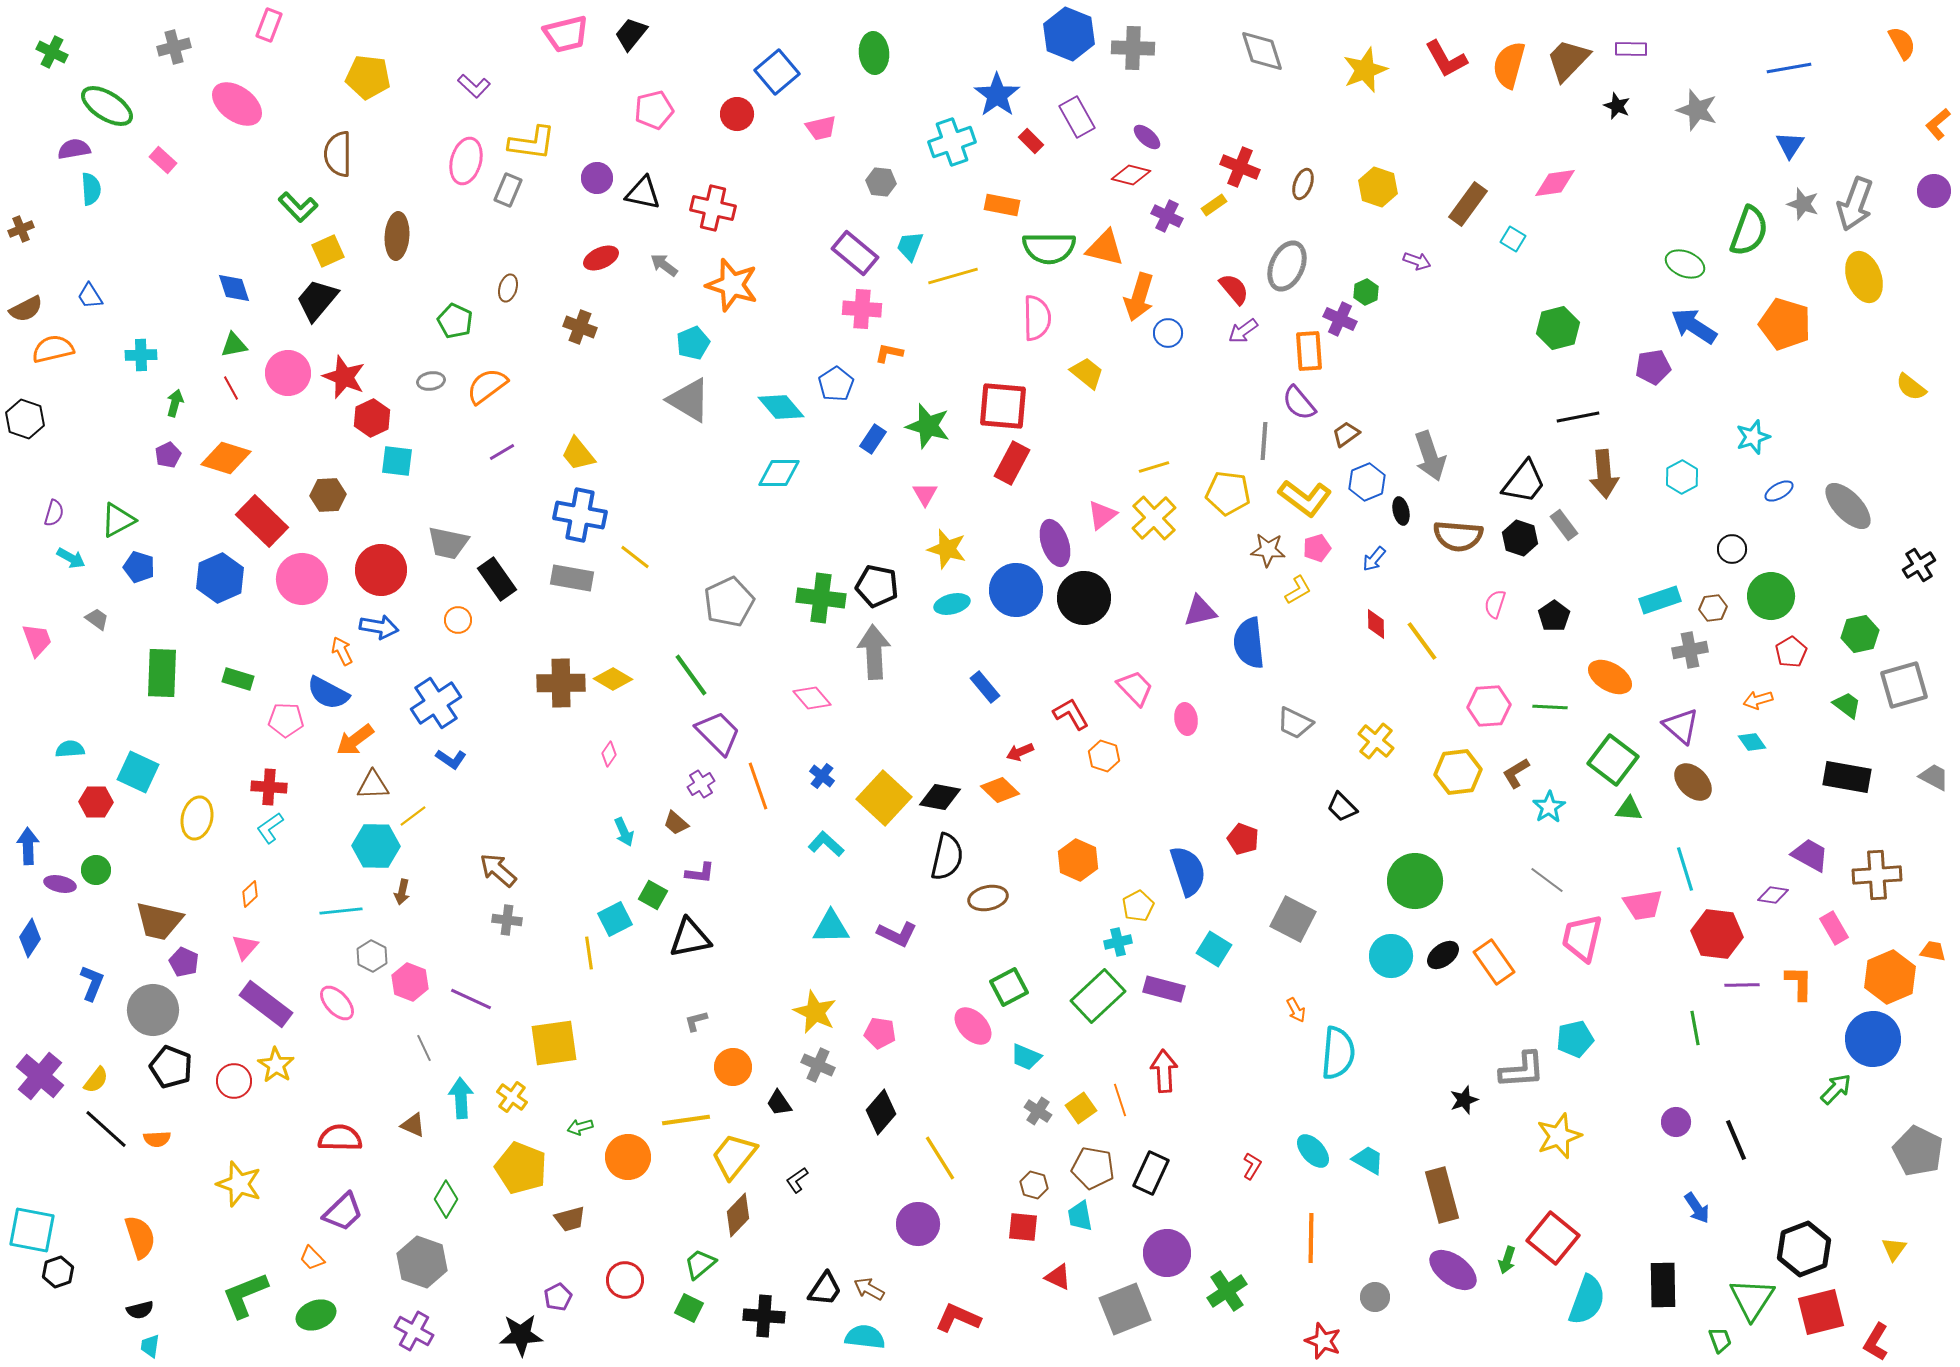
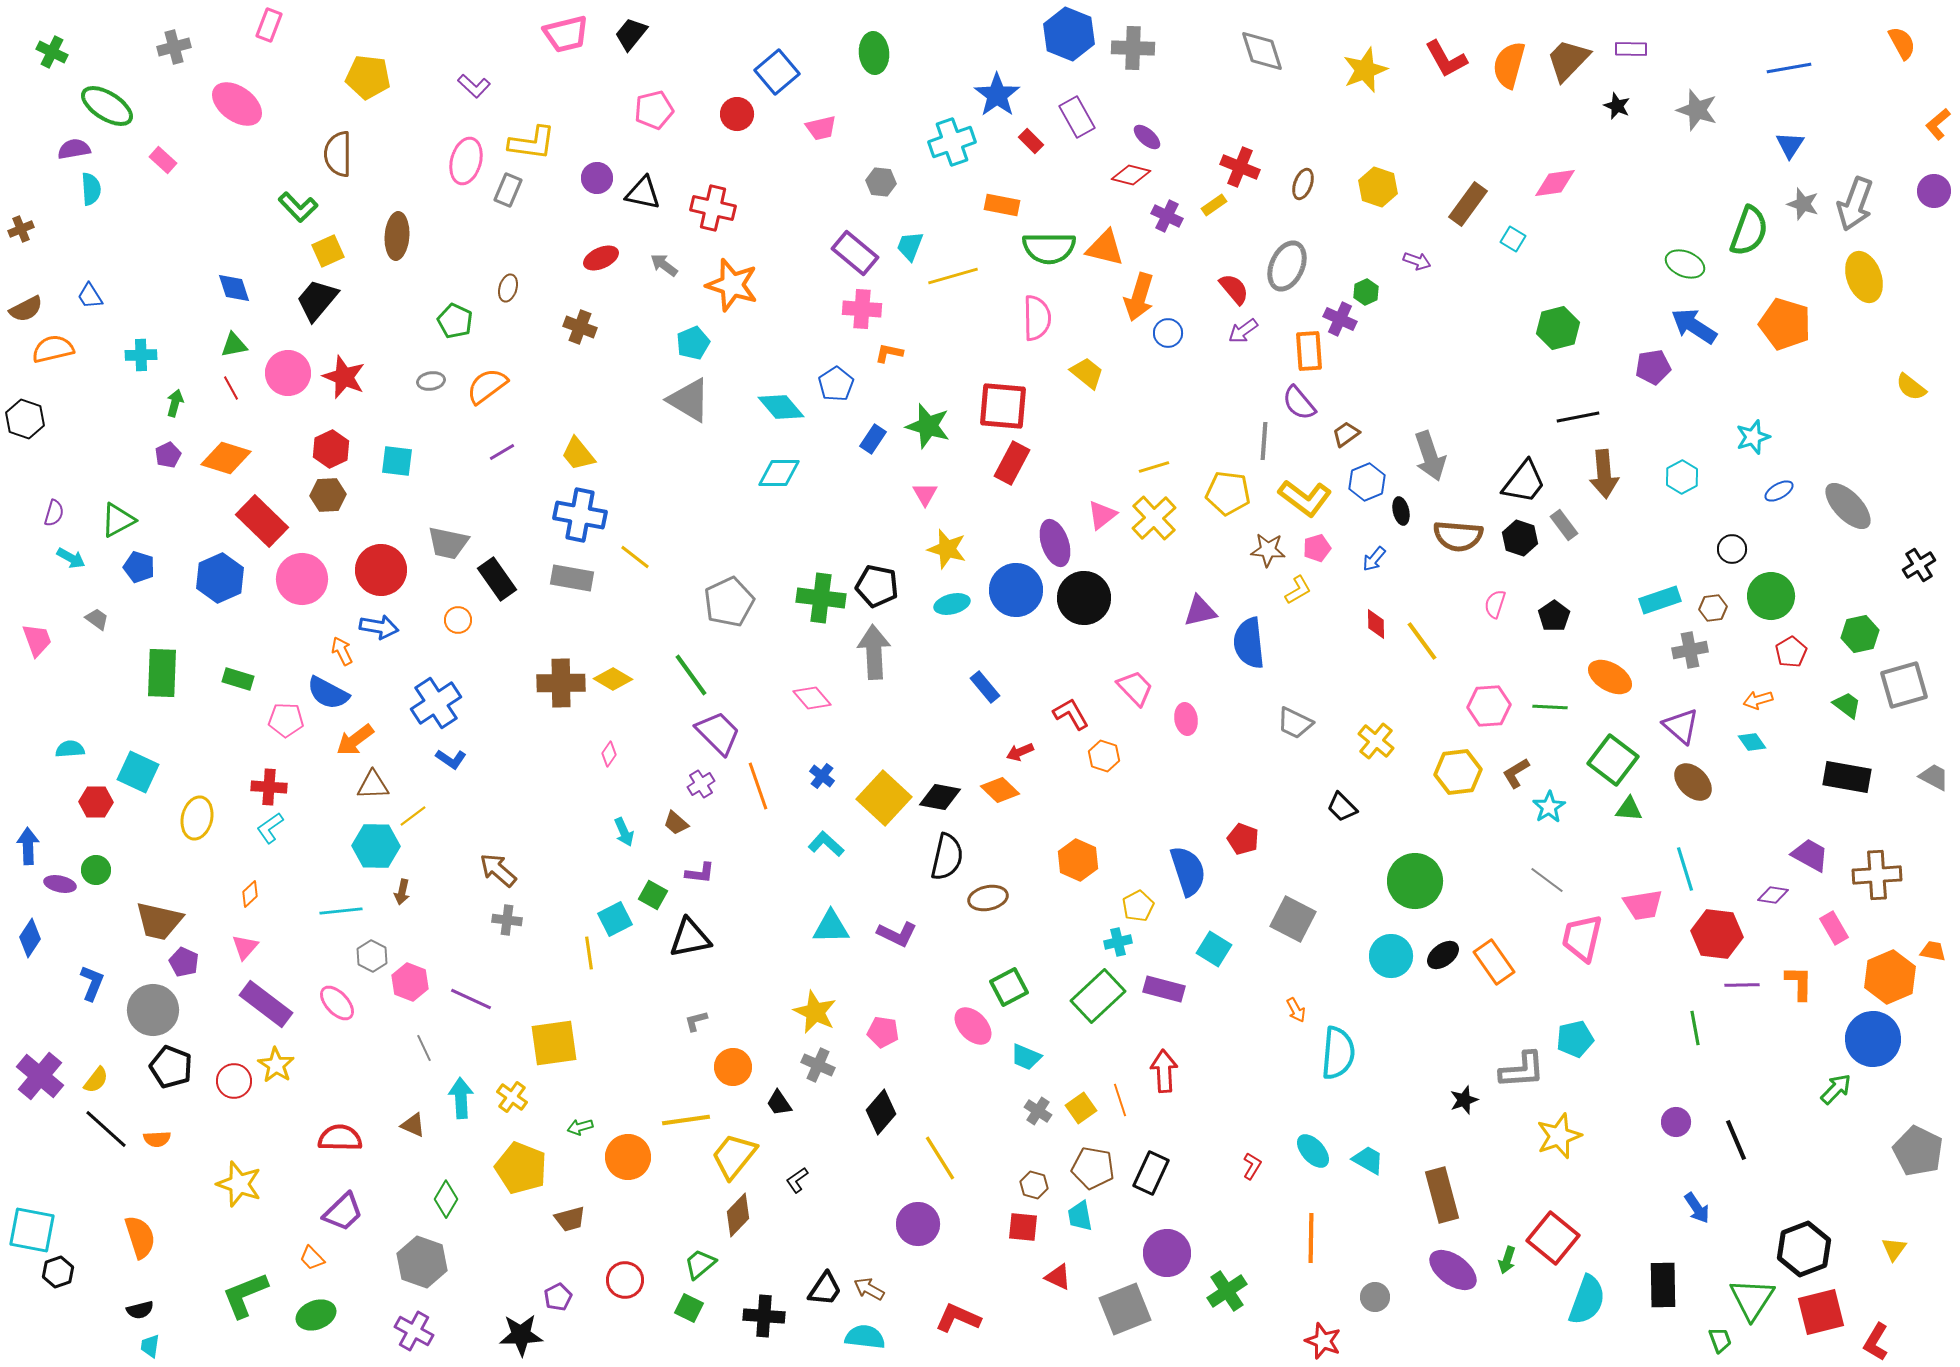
red hexagon at (372, 418): moved 41 px left, 31 px down
pink pentagon at (880, 1033): moved 3 px right, 1 px up
